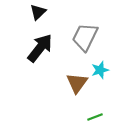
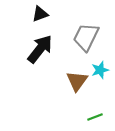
black triangle: moved 2 px right, 2 px down; rotated 24 degrees clockwise
gray trapezoid: moved 1 px right
black arrow: moved 1 px down
brown triangle: moved 2 px up
